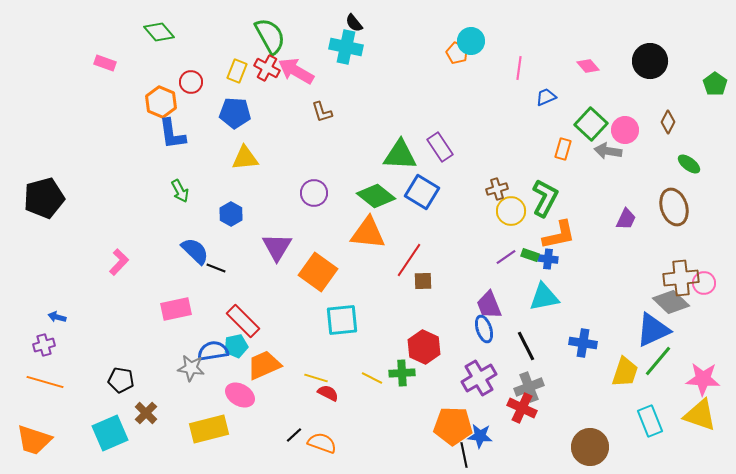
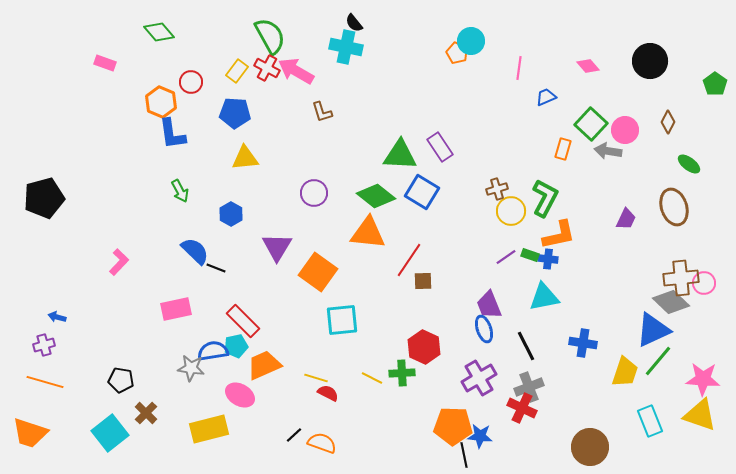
yellow rectangle at (237, 71): rotated 15 degrees clockwise
cyan square at (110, 433): rotated 15 degrees counterclockwise
orange trapezoid at (34, 440): moved 4 px left, 7 px up
